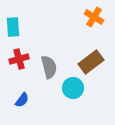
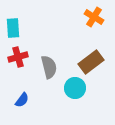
cyan rectangle: moved 1 px down
red cross: moved 1 px left, 2 px up
cyan circle: moved 2 px right
